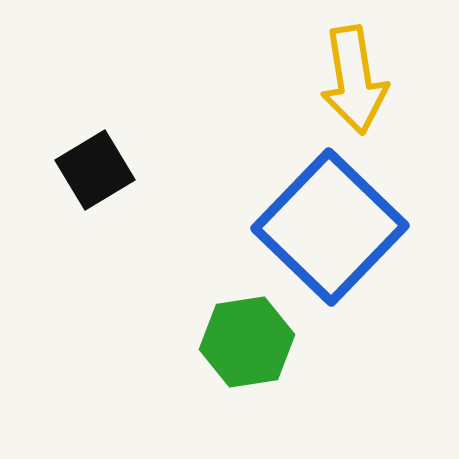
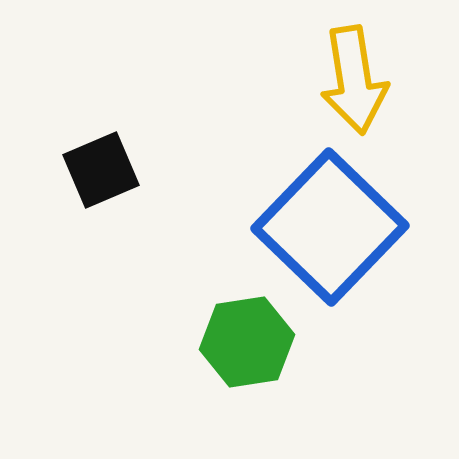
black square: moved 6 px right; rotated 8 degrees clockwise
